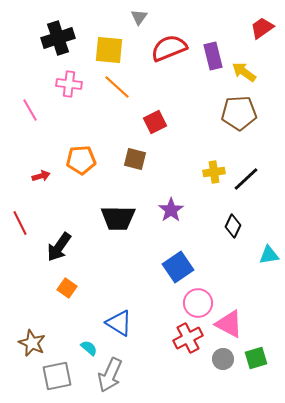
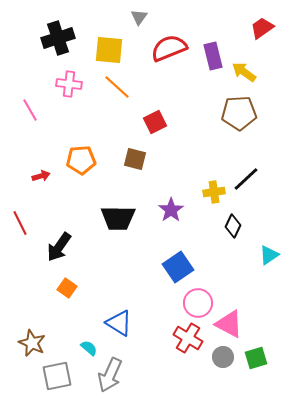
yellow cross: moved 20 px down
cyan triangle: rotated 25 degrees counterclockwise
red cross: rotated 32 degrees counterclockwise
gray circle: moved 2 px up
